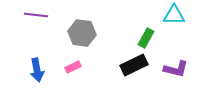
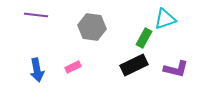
cyan triangle: moved 9 px left, 4 px down; rotated 20 degrees counterclockwise
gray hexagon: moved 10 px right, 6 px up
green rectangle: moved 2 px left
